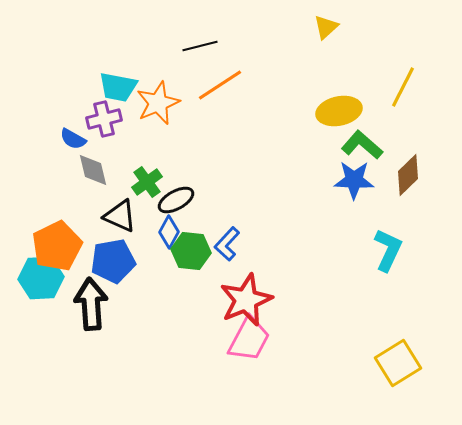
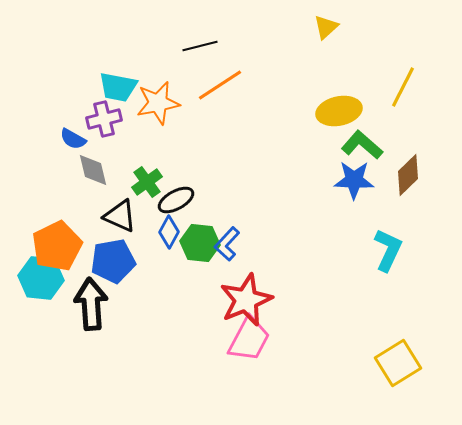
orange star: rotated 12 degrees clockwise
green hexagon: moved 9 px right, 8 px up
cyan hexagon: rotated 9 degrees clockwise
